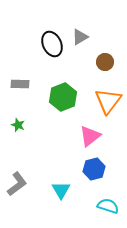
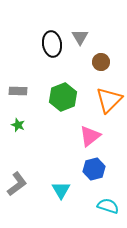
gray triangle: rotated 30 degrees counterclockwise
black ellipse: rotated 15 degrees clockwise
brown circle: moved 4 px left
gray rectangle: moved 2 px left, 7 px down
orange triangle: moved 1 px right, 1 px up; rotated 8 degrees clockwise
